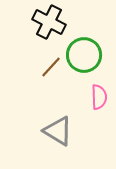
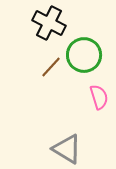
black cross: moved 1 px down
pink semicircle: rotated 15 degrees counterclockwise
gray triangle: moved 9 px right, 18 px down
